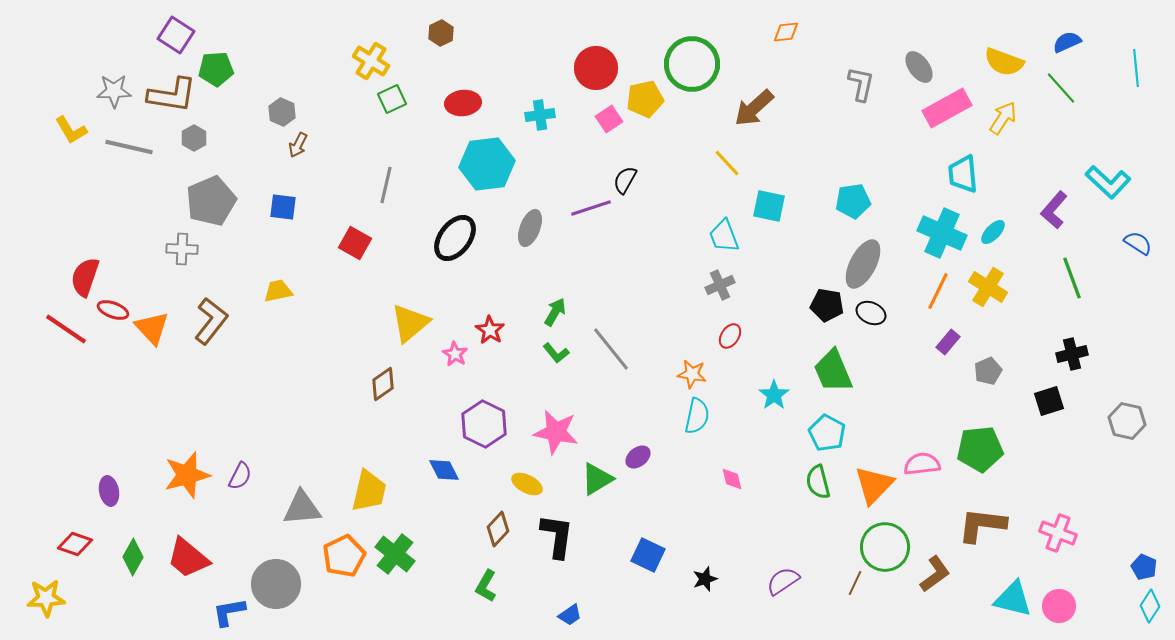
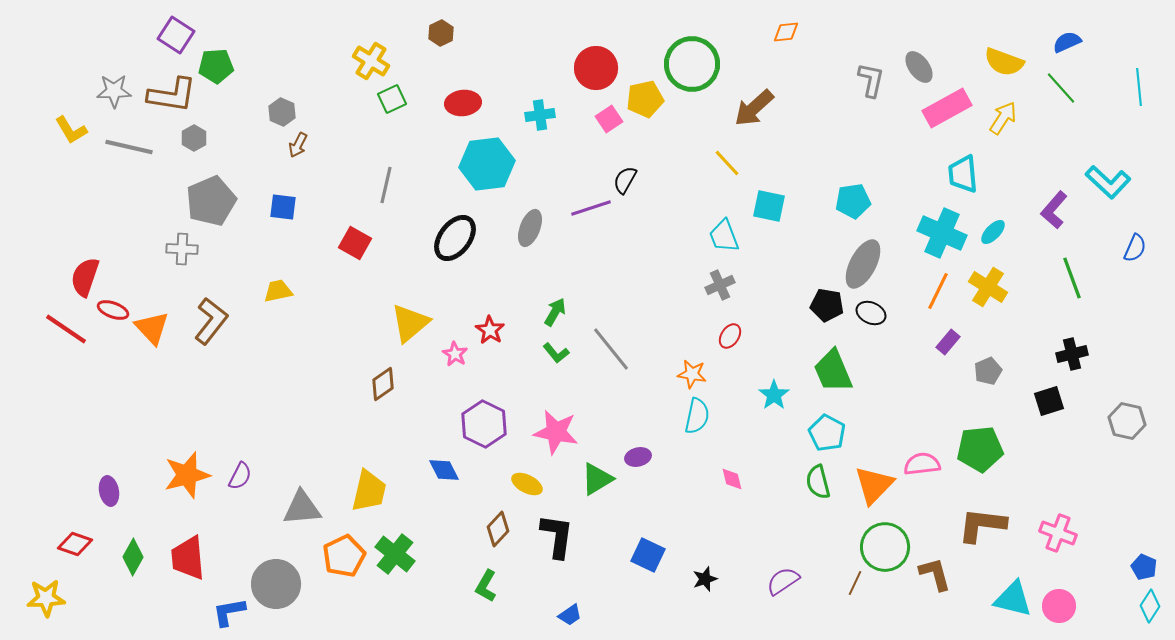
cyan line at (1136, 68): moved 3 px right, 19 px down
green pentagon at (216, 69): moved 3 px up
gray L-shape at (861, 84): moved 10 px right, 4 px up
blue semicircle at (1138, 243): moved 3 px left, 5 px down; rotated 80 degrees clockwise
purple ellipse at (638, 457): rotated 25 degrees clockwise
red trapezoid at (188, 558): rotated 45 degrees clockwise
brown L-shape at (935, 574): rotated 69 degrees counterclockwise
